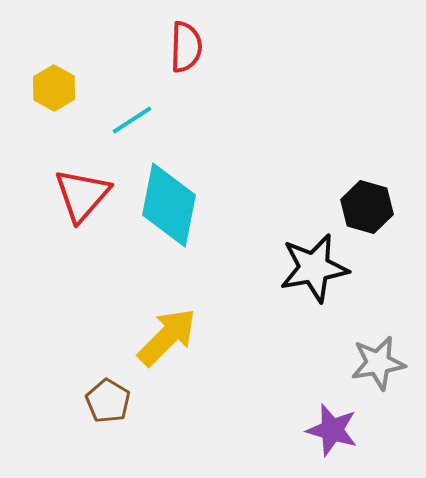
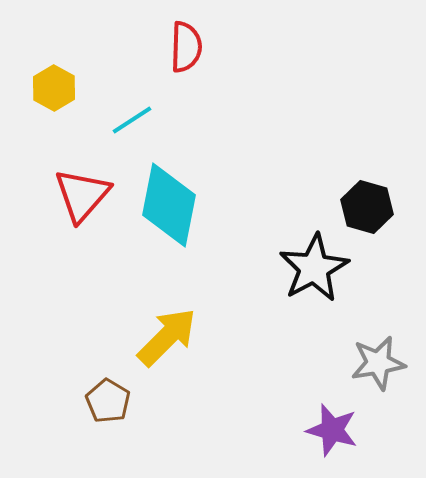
black star: rotated 18 degrees counterclockwise
